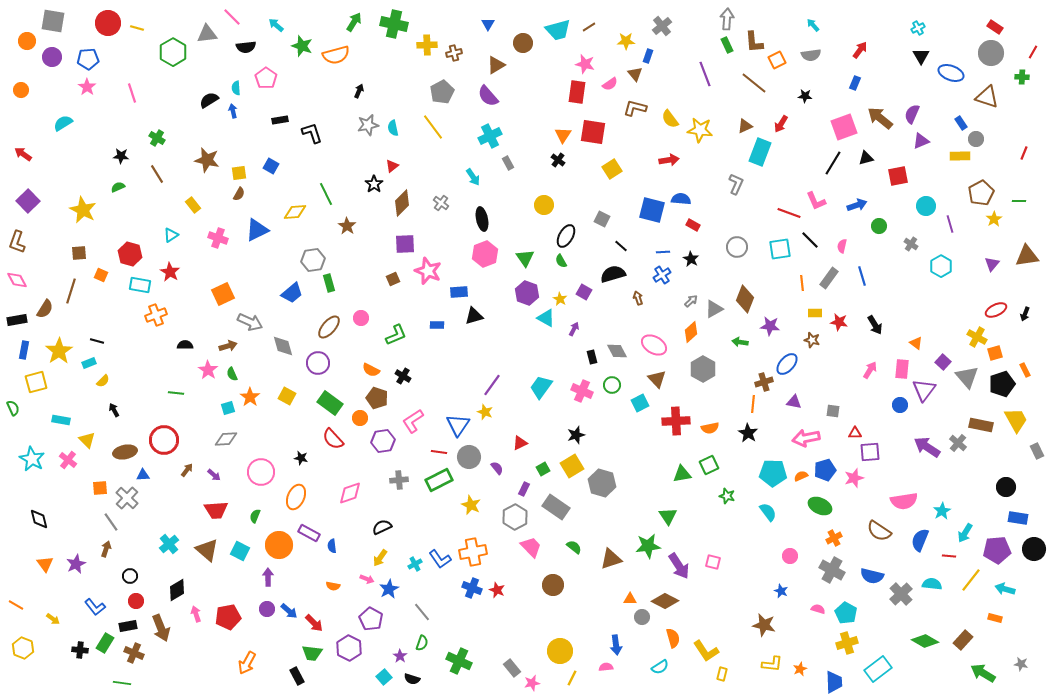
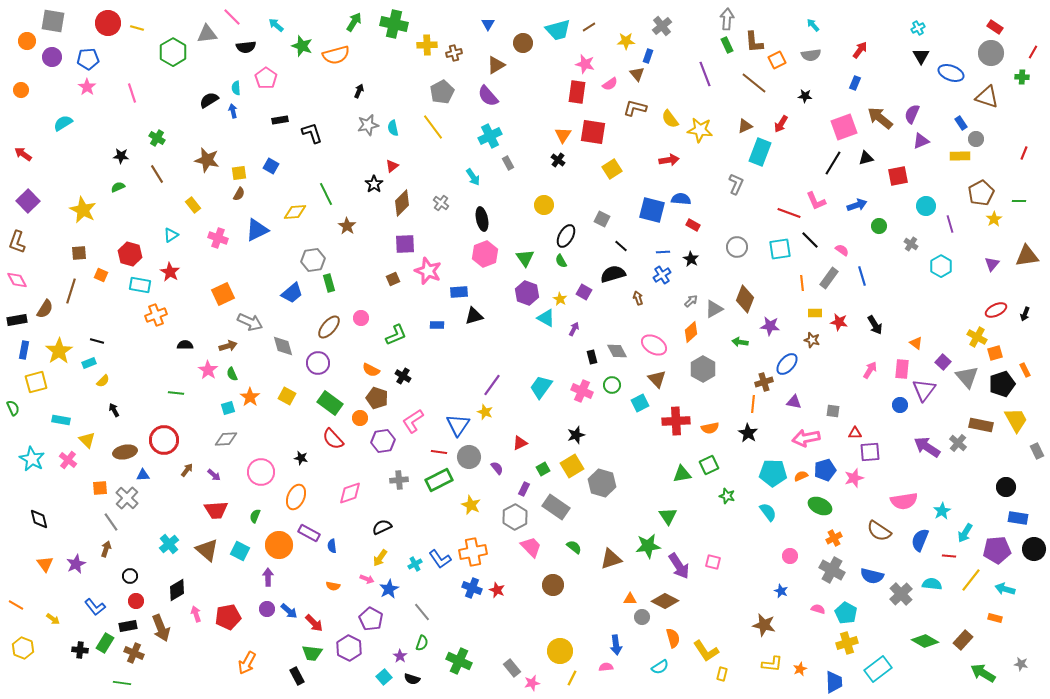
brown triangle at (635, 74): moved 2 px right
pink semicircle at (842, 246): moved 4 px down; rotated 112 degrees clockwise
